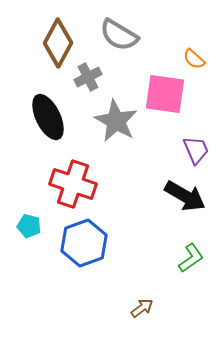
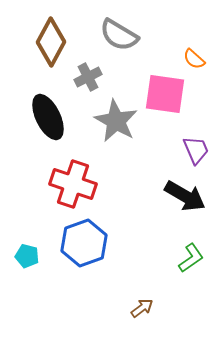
brown diamond: moved 7 px left, 1 px up
cyan pentagon: moved 2 px left, 30 px down
